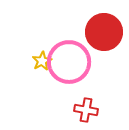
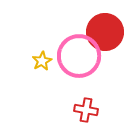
red circle: moved 1 px right
pink circle: moved 10 px right, 6 px up
